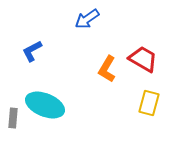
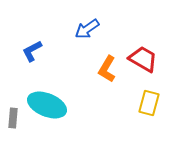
blue arrow: moved 10 px down
cyan ellipse: moved 2 px right
